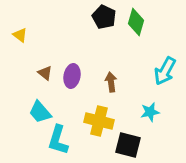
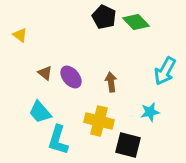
green diamond: rotated 60 degrees counterclockwise
purple ellipse: moved 1 px left, 1 px down; rotated 50 degrees counterclockwise
